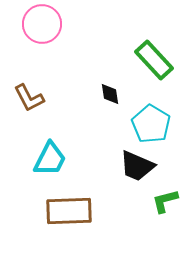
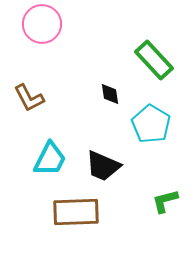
black trapezoid: moved 34 px left
brown rectangle: moved 7 px right, 1 px down
